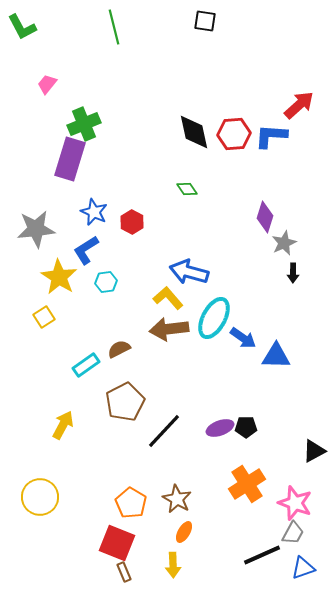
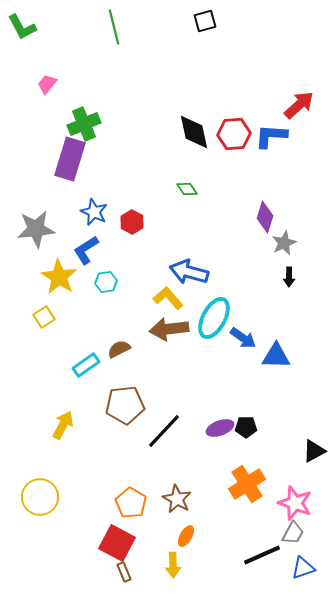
black square at (205, 21): rotated 25 degrees counterclockwise
black arrow at (293, 273): moved 4 px left, 4 px down
brown pentagon at (125, 402): moved 3 px down; rotated 21 degrees clockwise
orange ellipse at (184, 532): moved 2 px right, 4 px down
red square at (117, 543): rotated 6 degrees clockwise
